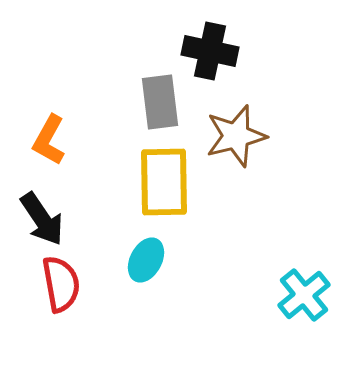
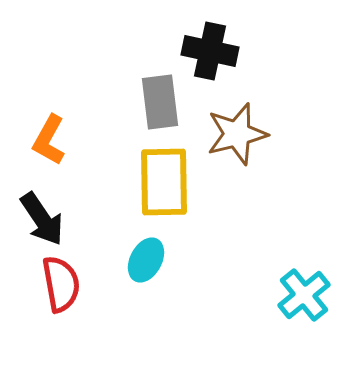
brown star: moved 1 px right, 2 px up
